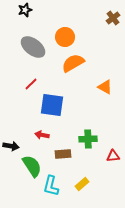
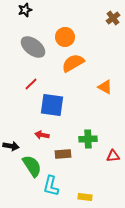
yellow rectangle: moved 3 px right, 13 px down; rotated 48 degrees clockwise
